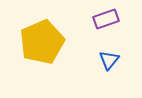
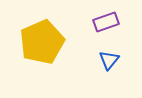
purple rectangle: moved 3 px down
